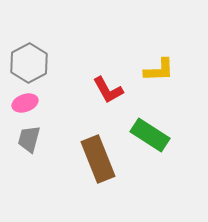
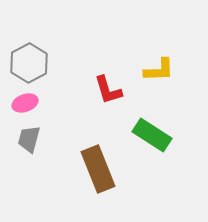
red L-shape: rotated 12 degrees clockwise
green rectangle: moved 2 px right
brown rectangle: moved 10 px down
